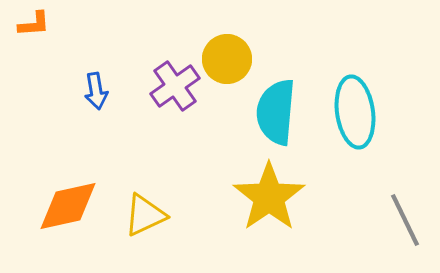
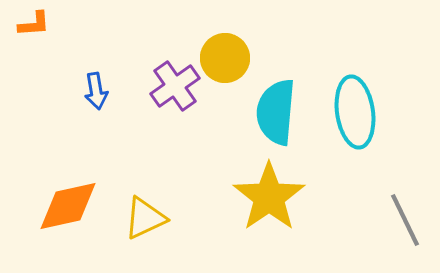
yellow circle: moved 2 px left, 1 px up
yellow triangle: moved 3 px down
